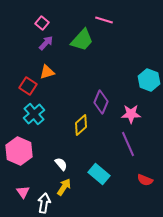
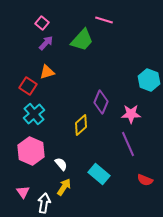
pink hexagon: moved 12 px right
